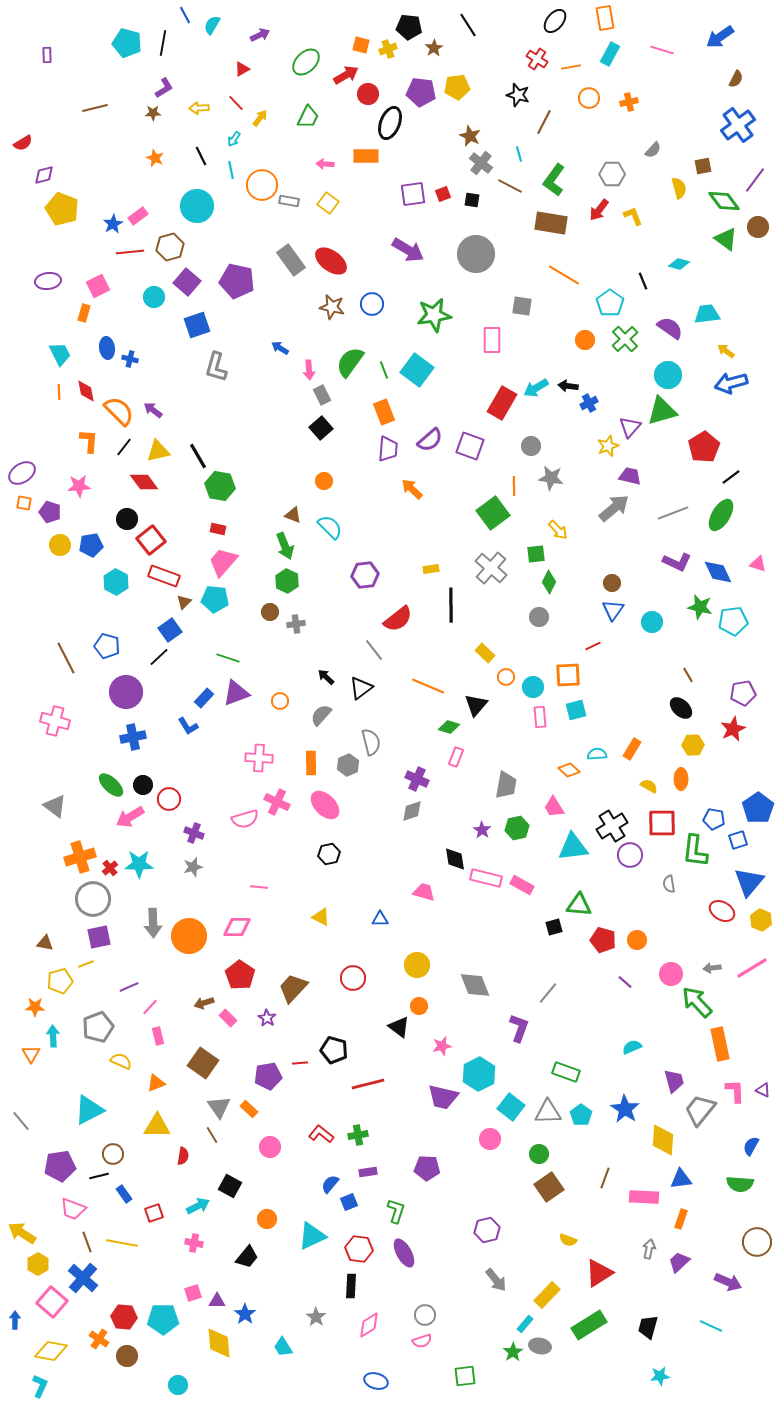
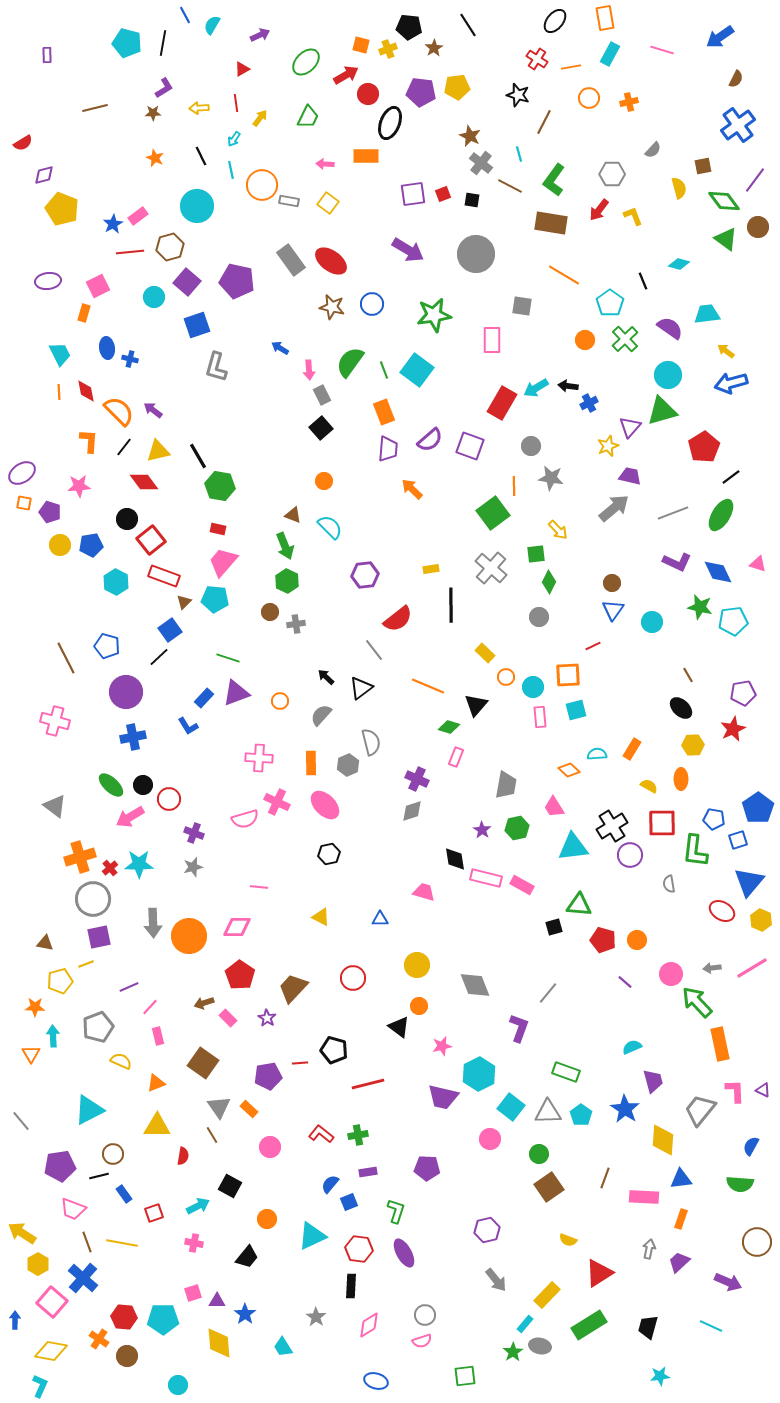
red line at (236, 103): rotated 36 degrees clockwise
purple trapezoid at (674, 1081): moved 21 px left
